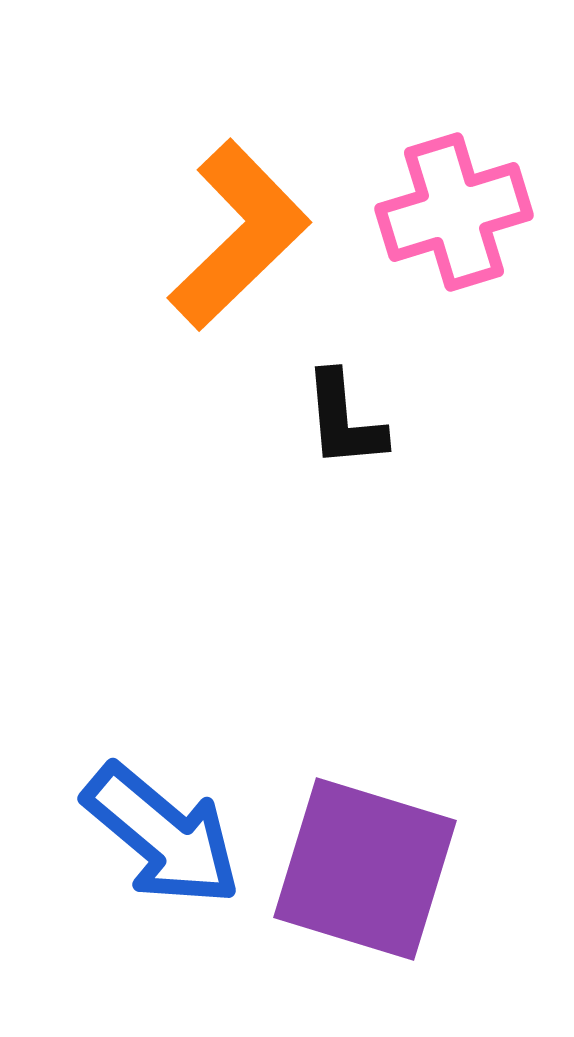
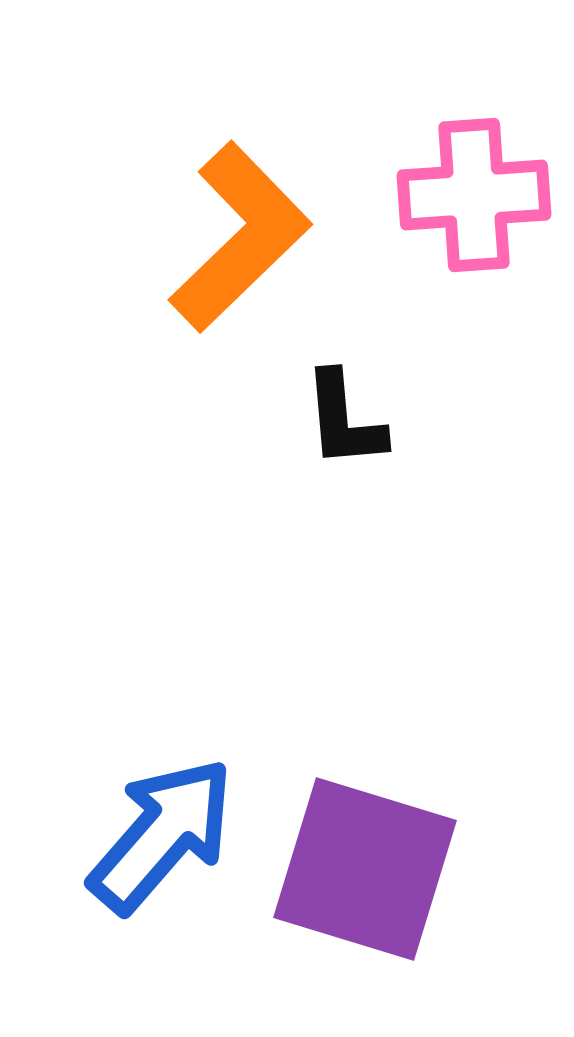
pink cross: moved 20 px right, 17 px up; rotated 13 degrees clockwise
orange L-shape: moved 1 px right, 2 px down
blue arrow: rotated 89 degrees counterclockwise
